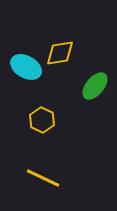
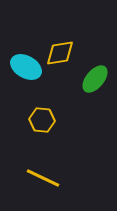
green ellipse: moved 7 px up
yellow hexagon: rotated 20 degrees counterclockwise
